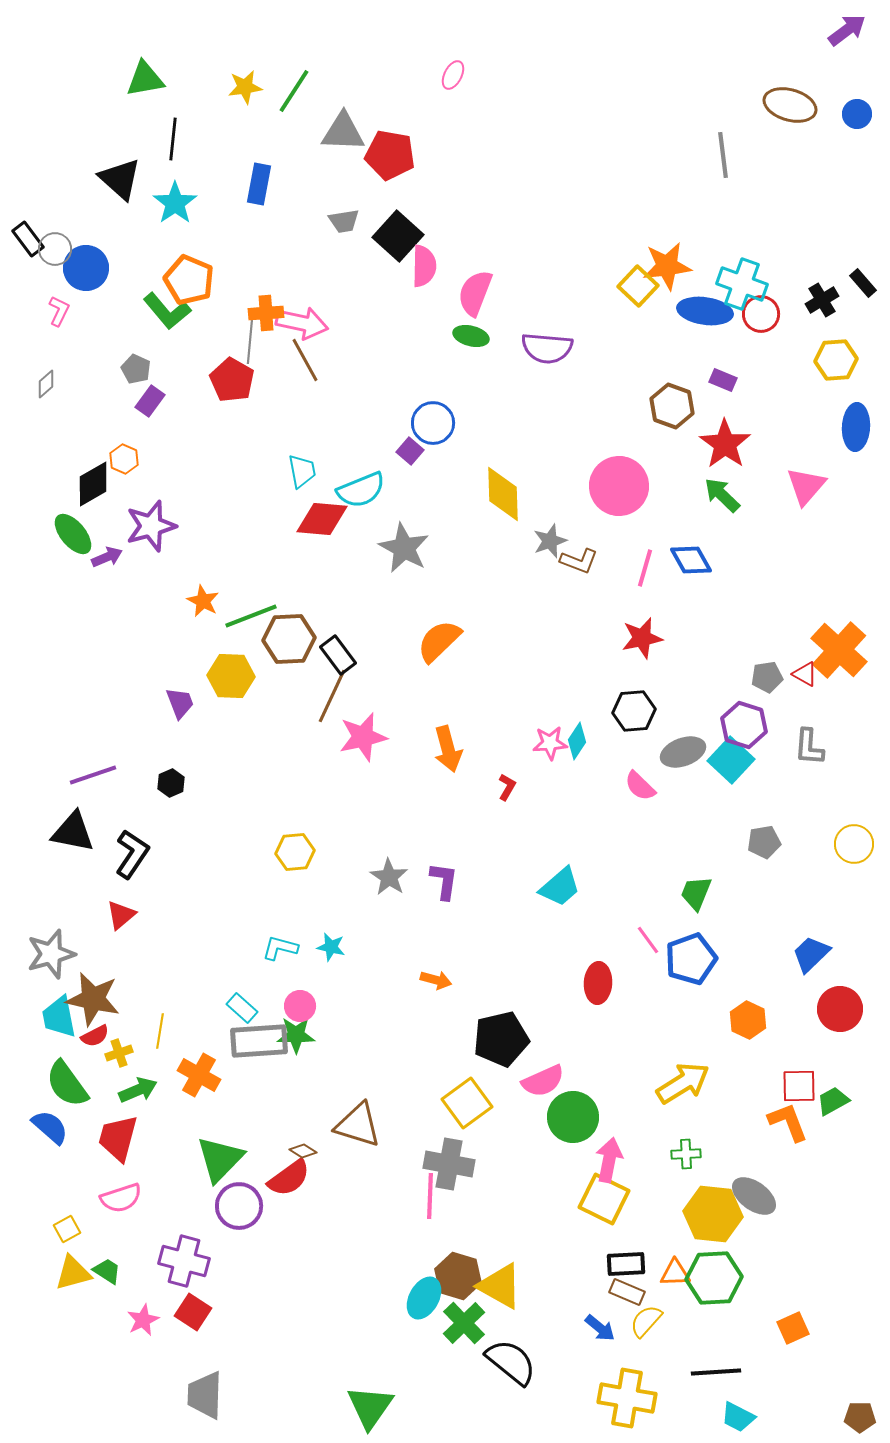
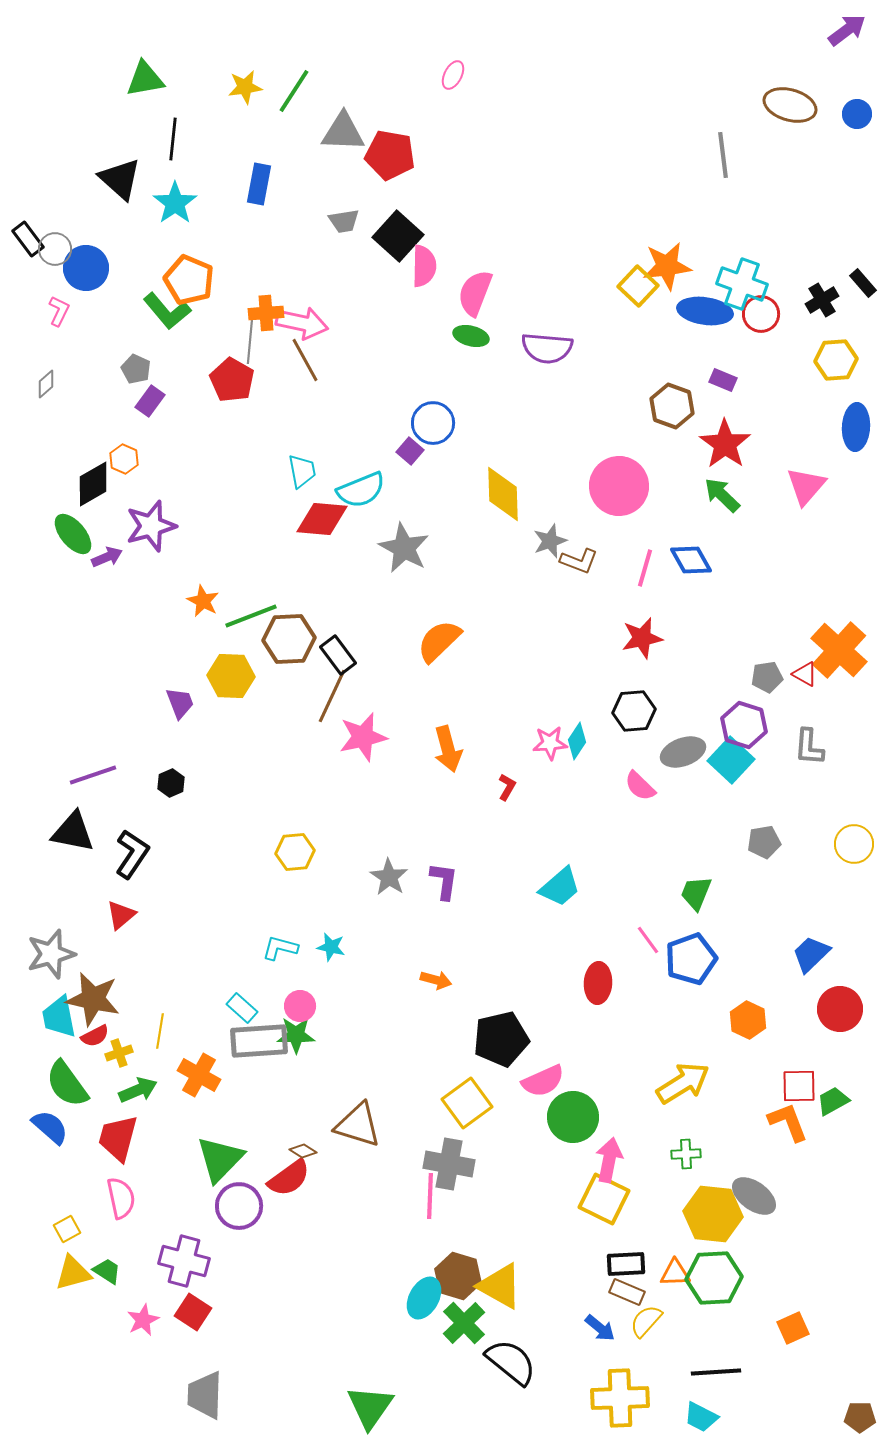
pink semicircle at (121, 1198): rotated 84 degrees counterclockwise
yellow cross at (627, 1398): moved 7 px left; rotated 12 degrees counterclockwise
cyan trapezoid at (738, 1417): moved 37 px left
